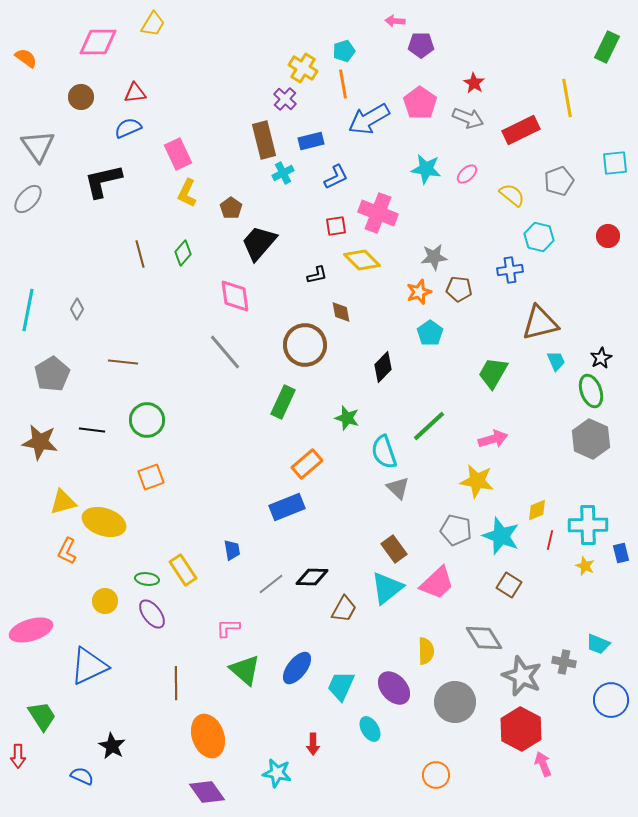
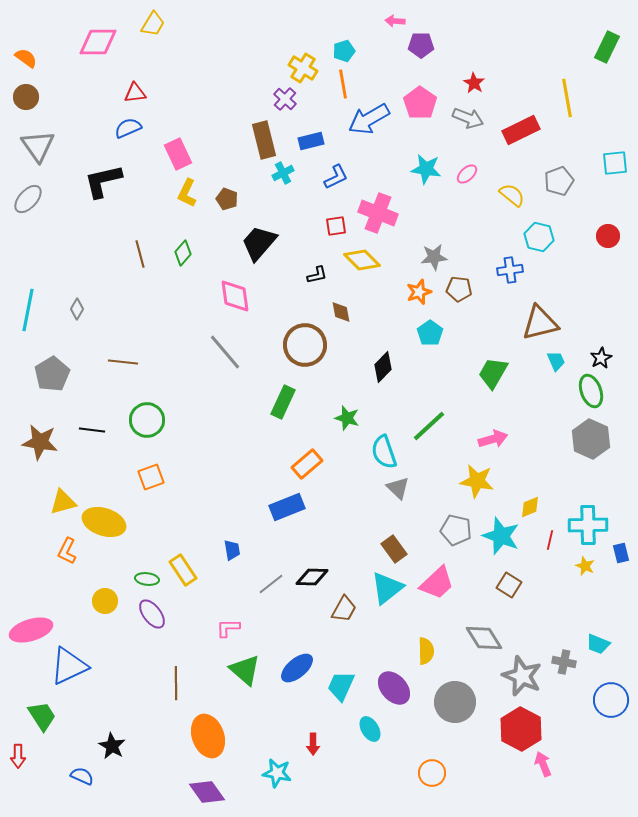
brown circle at (81, 97): moved 55 px left
brown pentagon at (231, 208): moved 4 px left, 9 px up; rotated 15 degrees counterclockwise
yellow diamond at (537, 510): moved 7 px left, 3 px up
blue triangle at (89, 666): moved 20 px left
blue ellipse at (297, 668): rotated 12 degrees clockwise
orange circle at (436, 775): moved 4 px left, 2 px up
